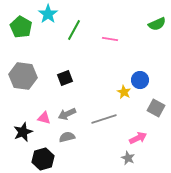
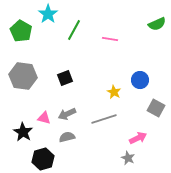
green pentagon: moved 4 px down
yellow star: moved 10 px left
black star: rotated 18 degrees counterclockwise
